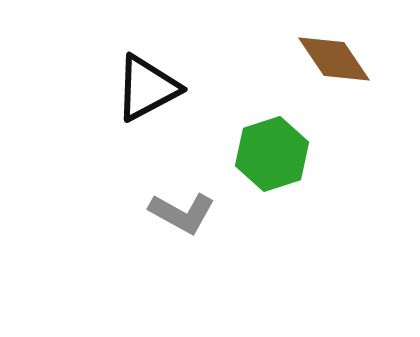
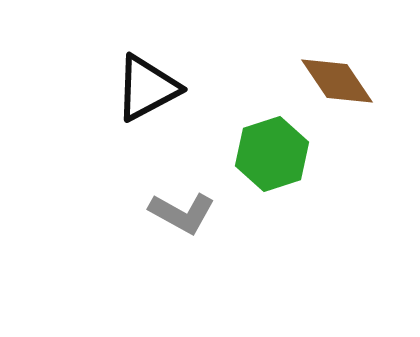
brown diamond: moved 3 px right, 22 px down
